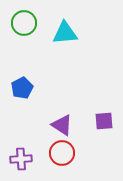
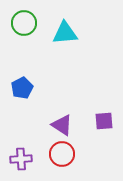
red circle: moved 1 px down
